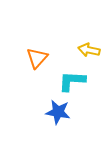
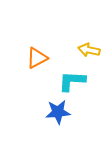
orange triangle: rotated 20 degrees clockwise
blue star: rotated 15 degrees counterclockwise
